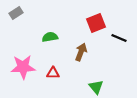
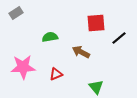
red square: rotated 18 degrees clockwise
black line: rotated 63 degrees counterclockwise
brown arrow: rotated 84 degrees counterclockwise
red triangle: moved 3 px right, 1 px down; rotated 24 degrees counterclockwise
